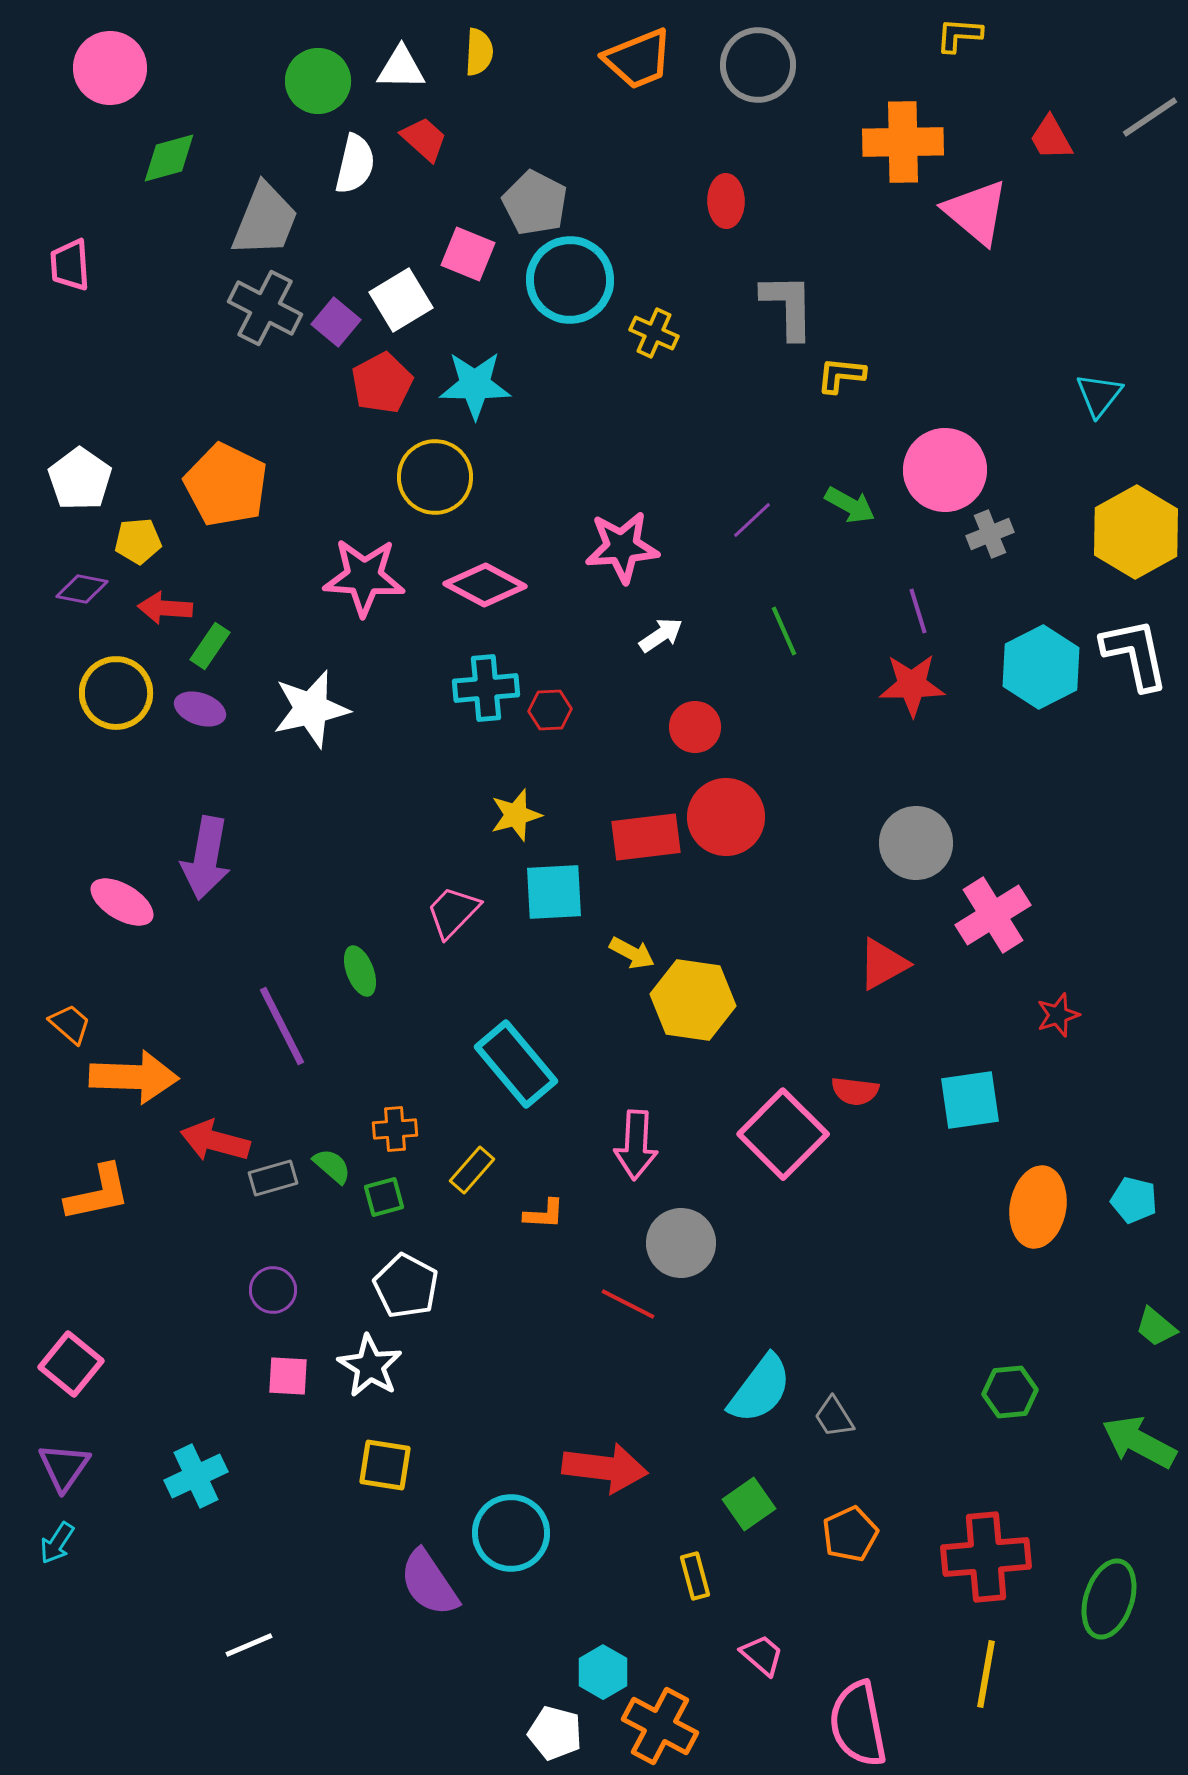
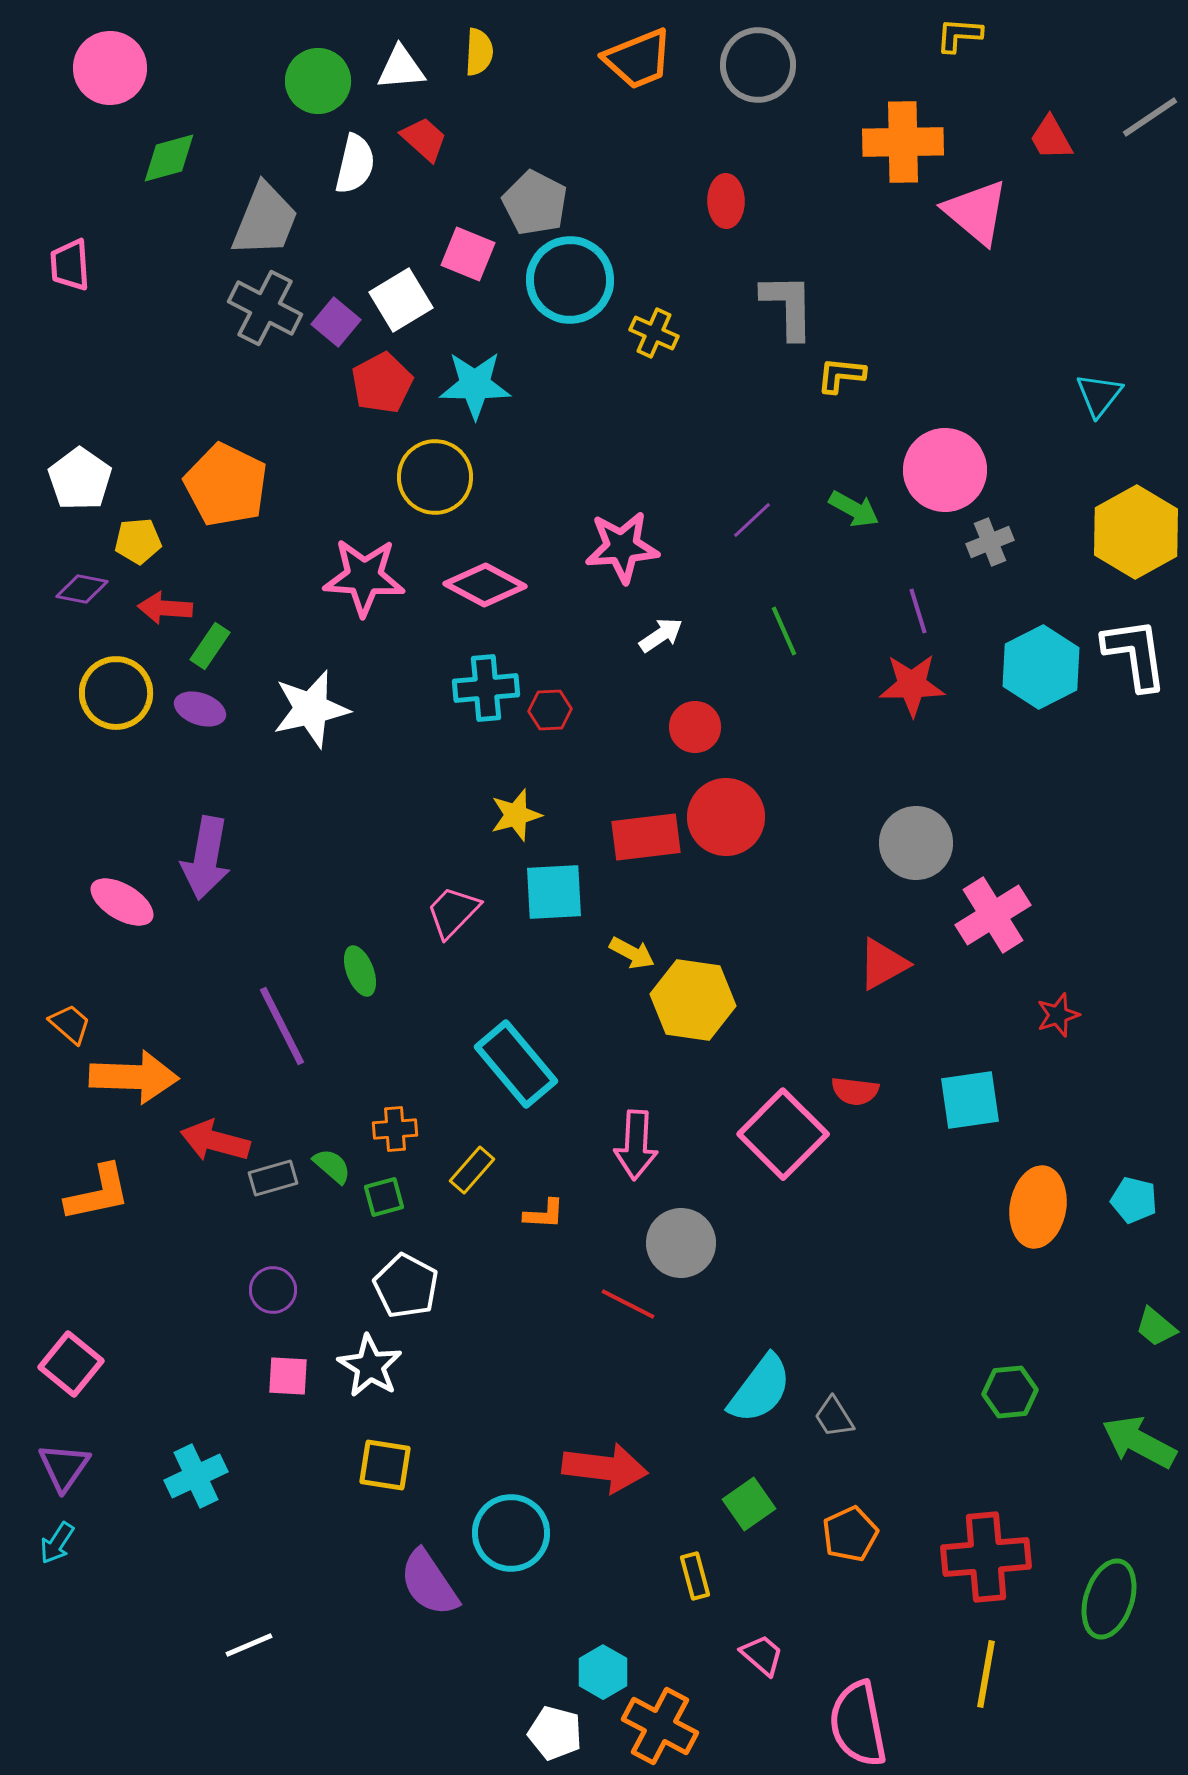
white triangle at (401, 68): rotated 6 degrees counterclockwise
green arrow at (850, 505): moved 4 px right, 4 px down
gray cross at (990, 534): moved 8 px down
white L-shape at (1135, 654): rotated 4 degrees clockwise
